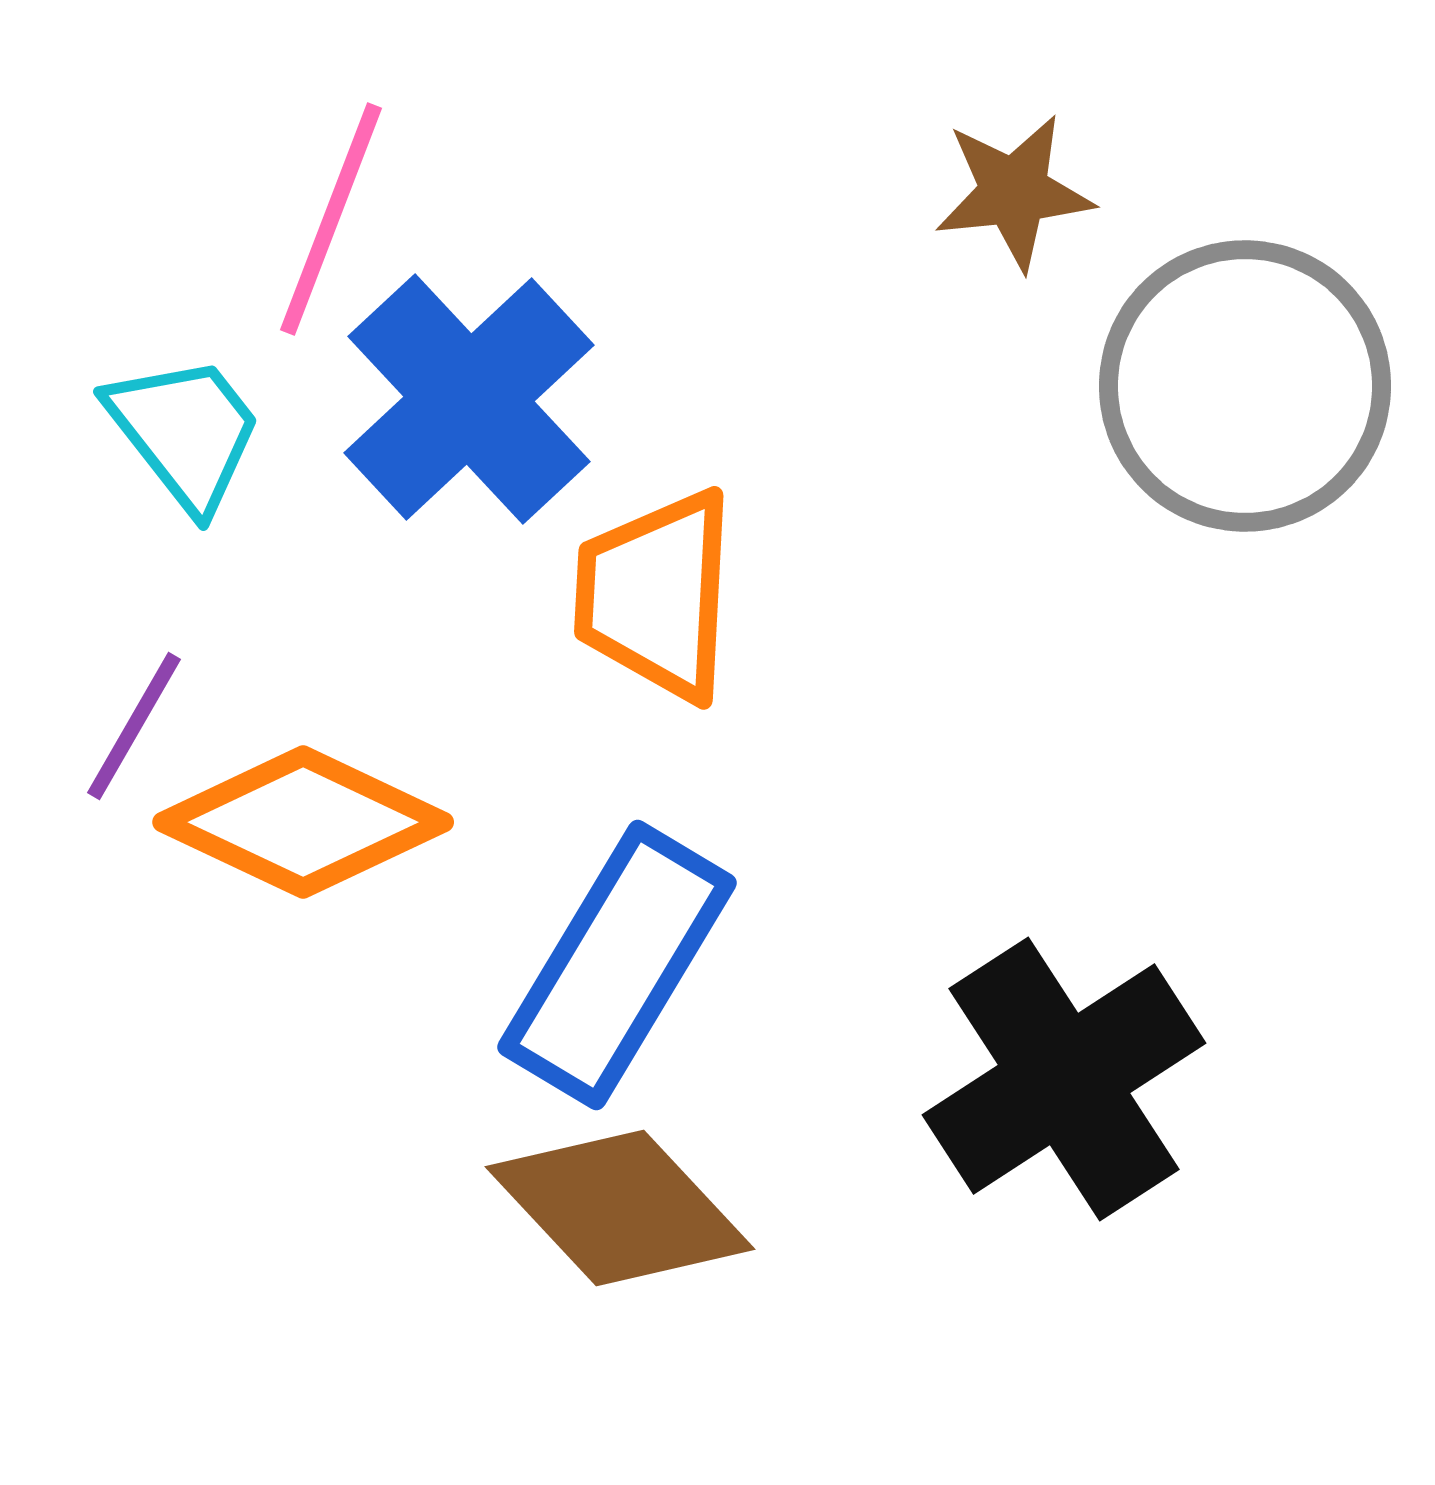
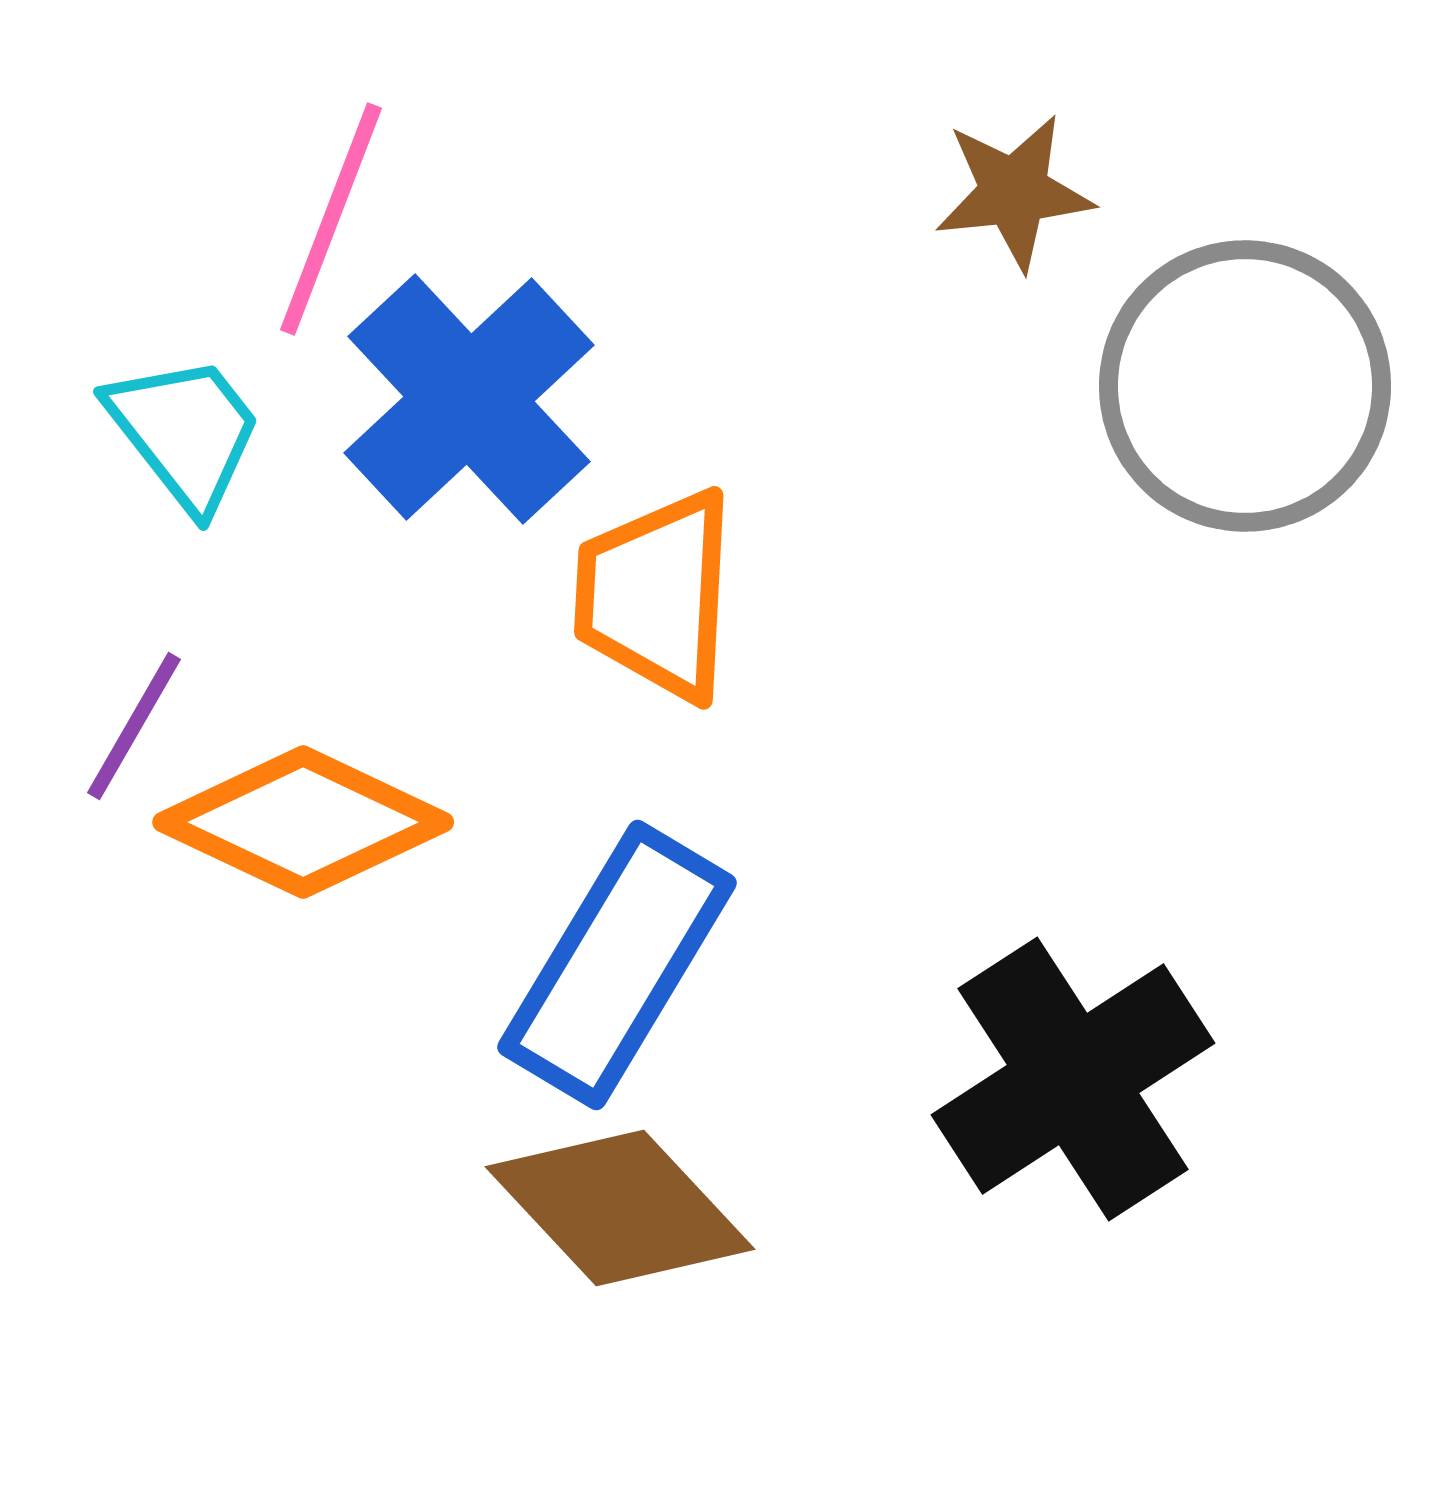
black cross: moved 9 px right
